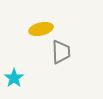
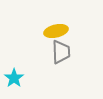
yellow ellipse: moved 15 px right, 2 px down
